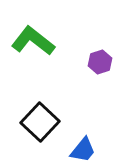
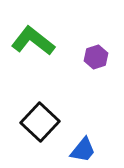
purple hexagon: moved 4 px left, 5 px up
